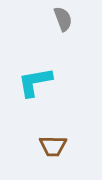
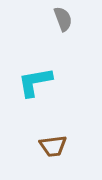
brown trapezoid: rotated 8 degrees counterclockwise
